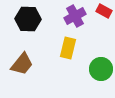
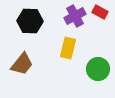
red rectangle: moved 4 px left, 1 px down
black hexagon: moved 2 px right, 2 px down
green circle: moved 3 px left
